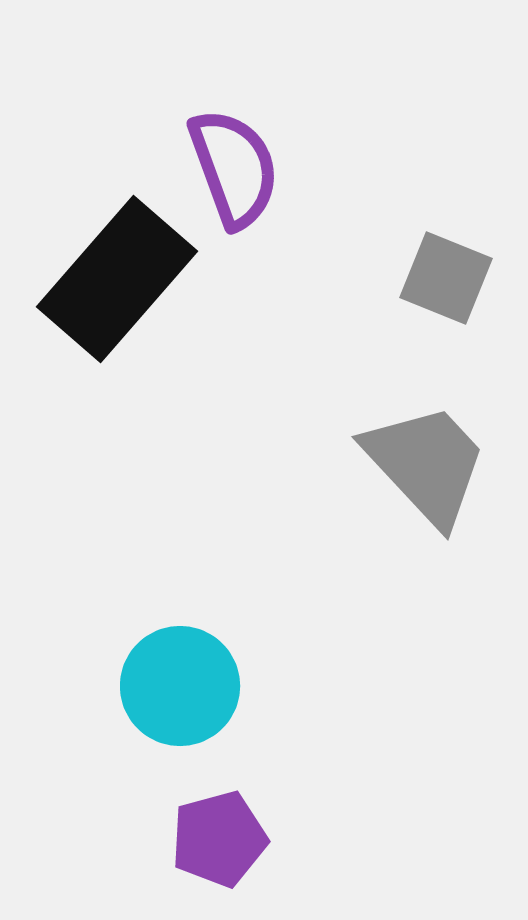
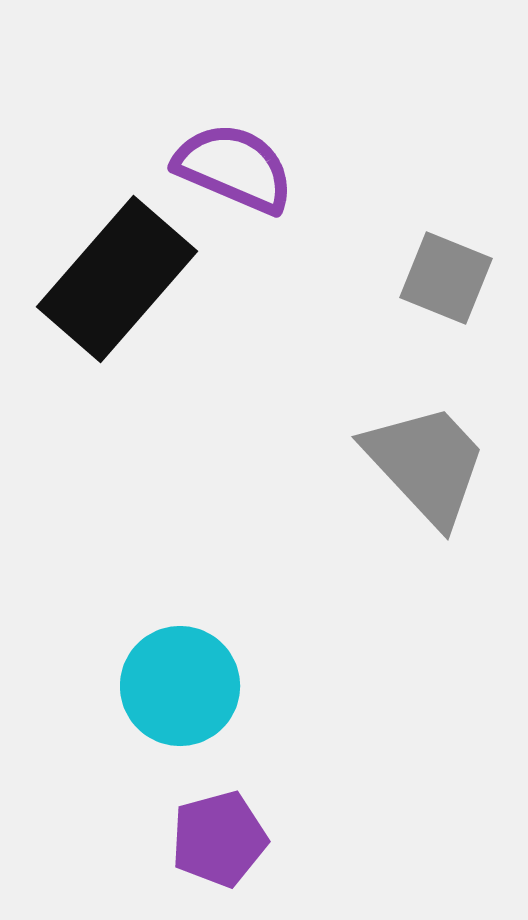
purple semicircle: rotated 47 degrees counterclockwise
